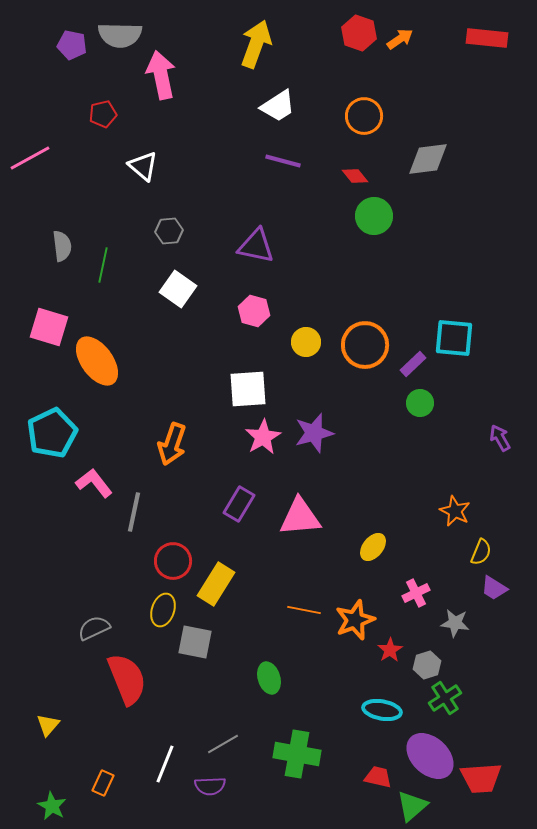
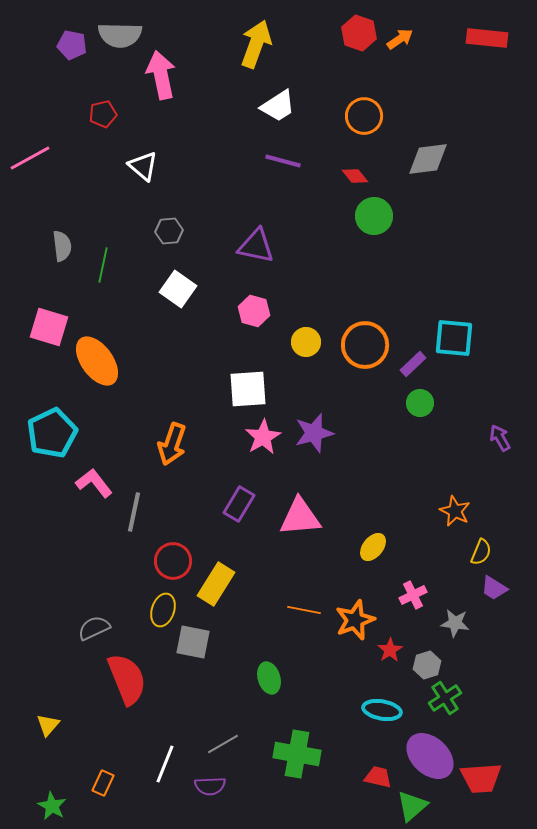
pink cross at (416, 593): moved 3 px left, 2 px down
gray square at (195, 642): moved 2 px left
